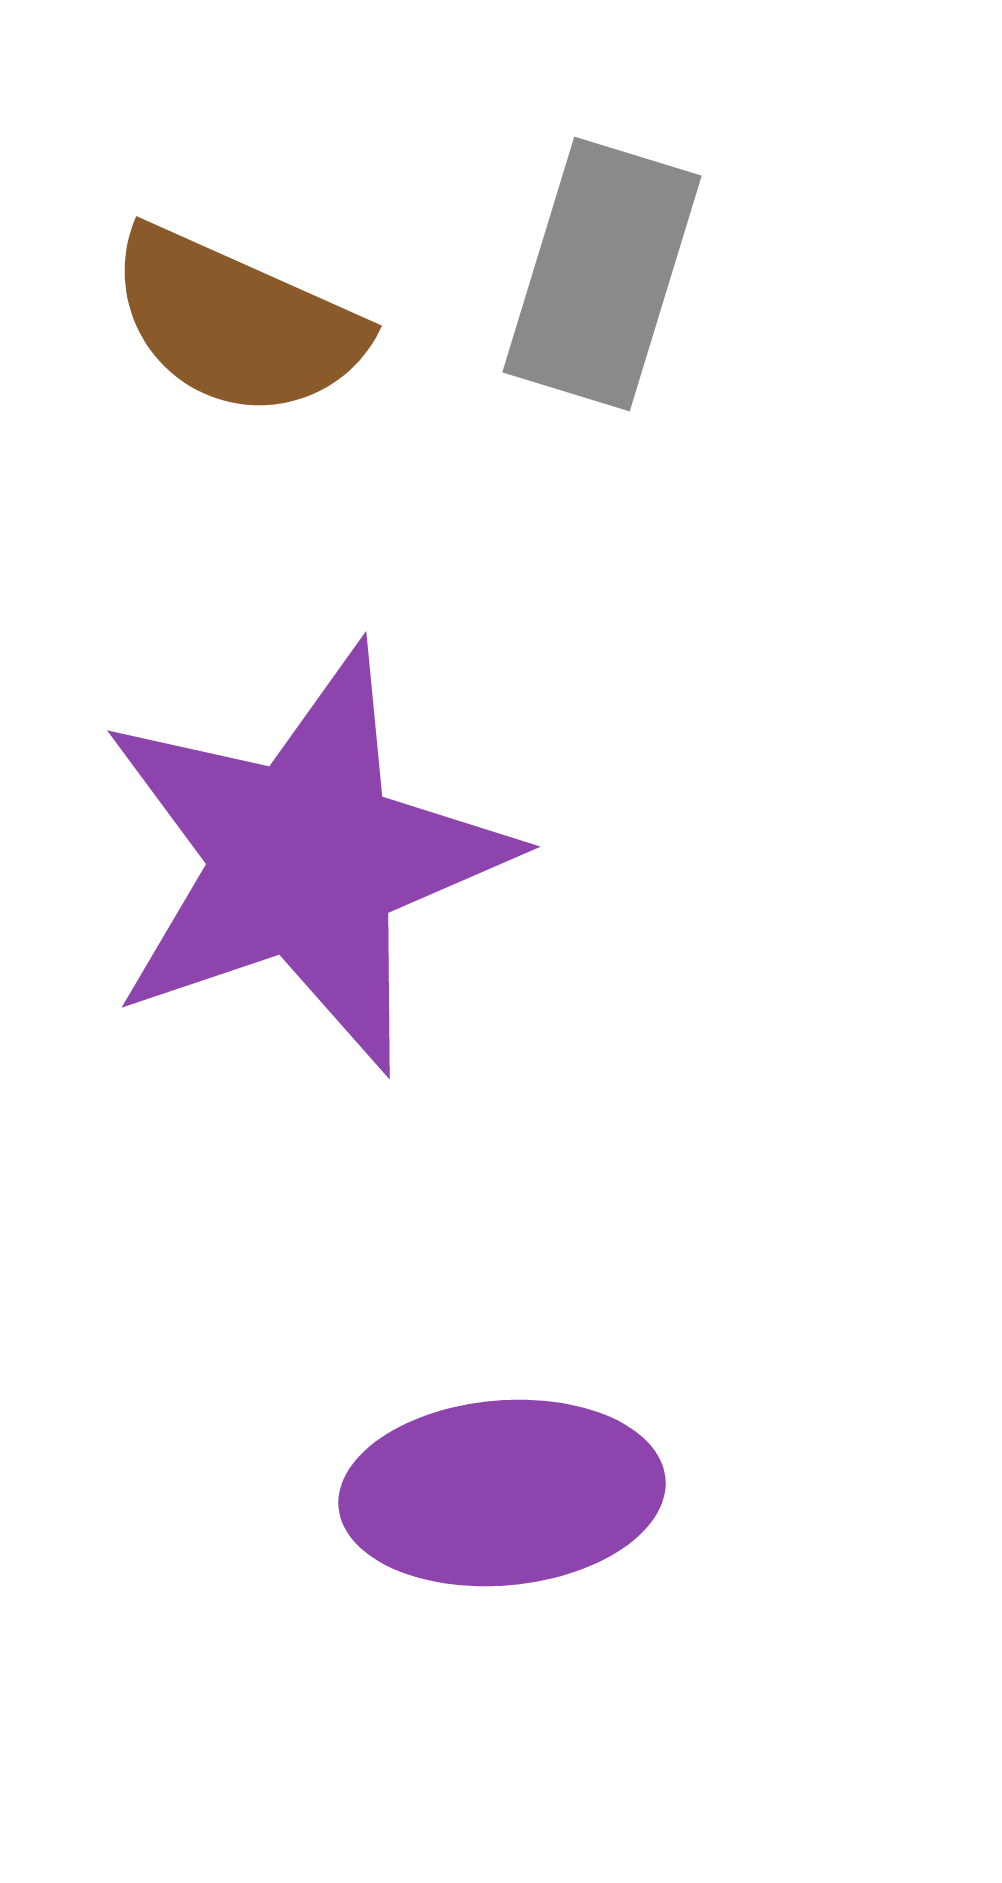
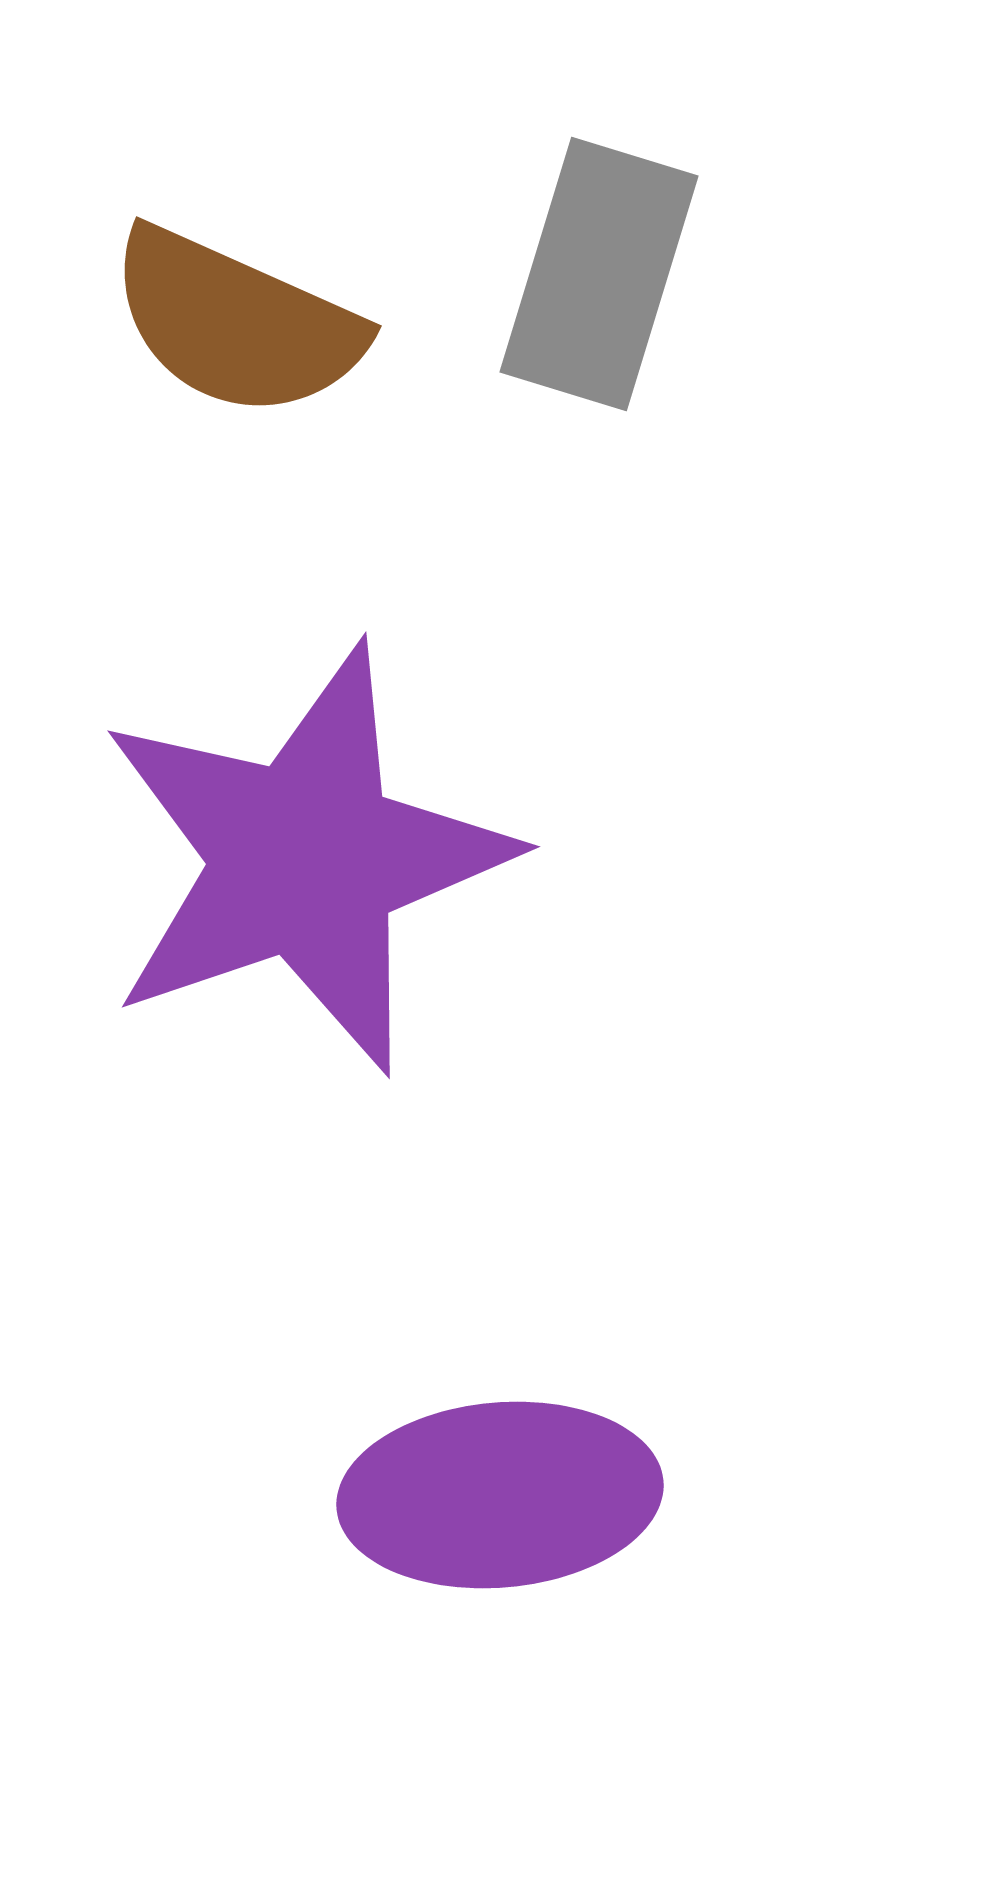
gray rectangle: moved 3 px left
purple ellipse: moved 2 px left, 2 px down
